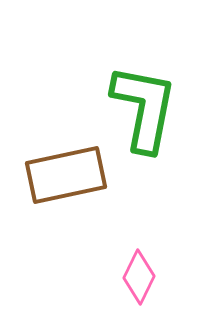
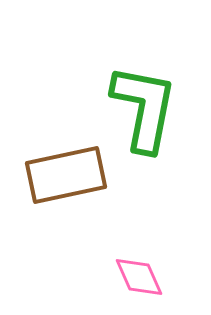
pink diamond: rotated 50 degrees counterclockwise
